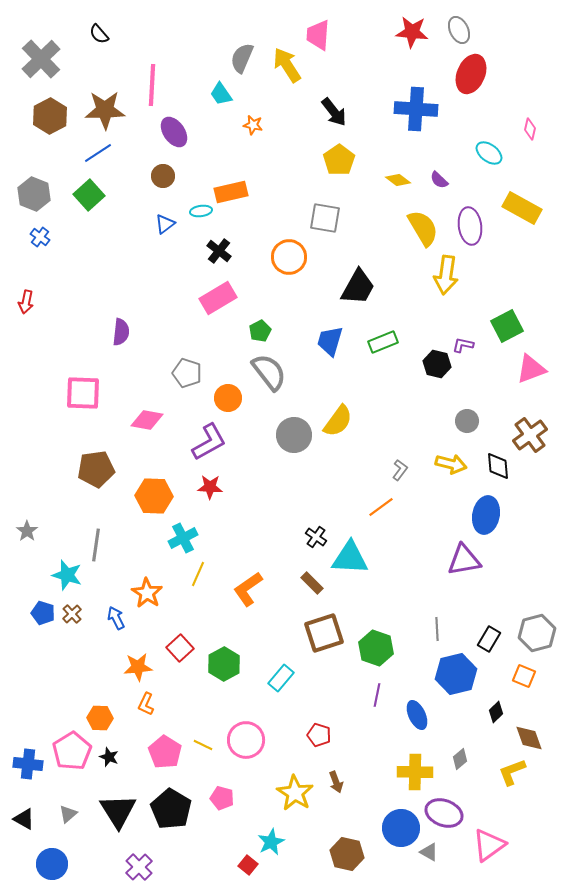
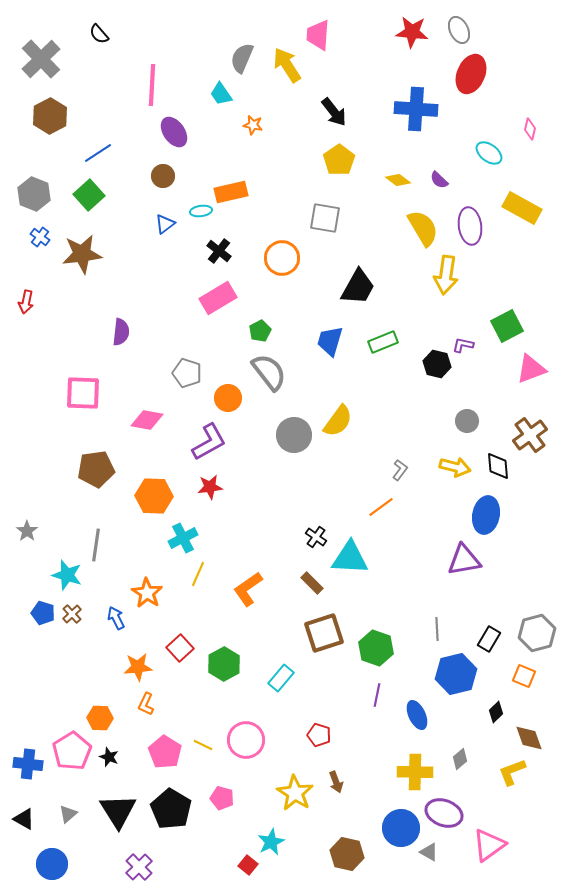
brown star at (105, 110): moved 23 px left, 144 px down; rotated 6 degrees counterclockwise
orange circle at (289, 257): moved 7 px left, 1 px down
yellow arrow at (451, 464): moved 4 px right, 3 px down
red star at (210, 487): rotated 10 degrees counterclockwise
